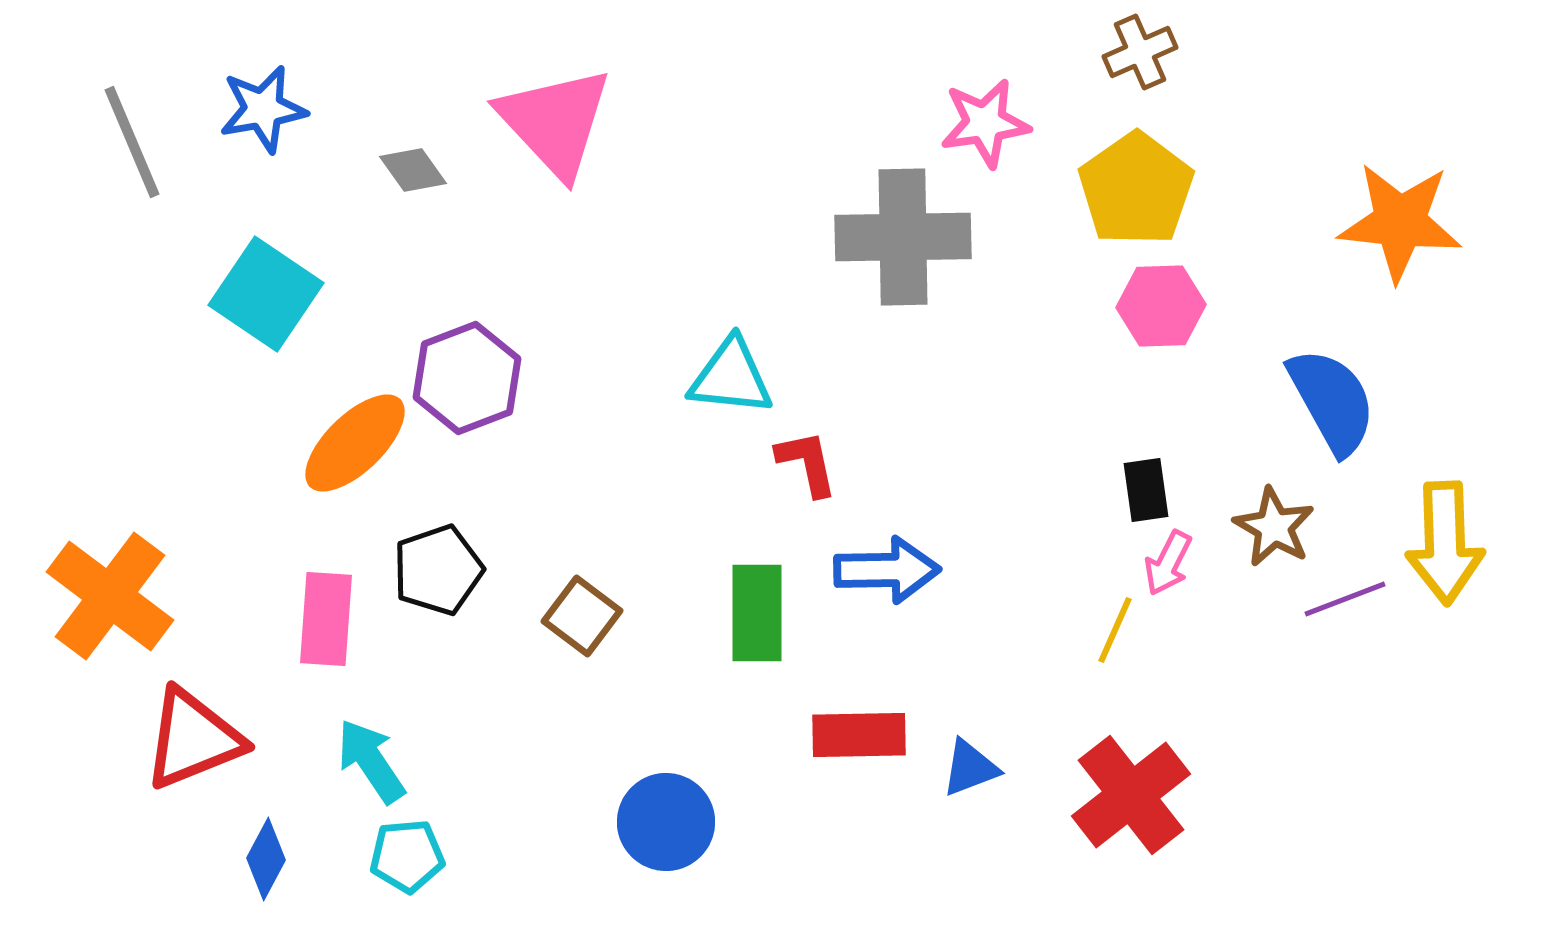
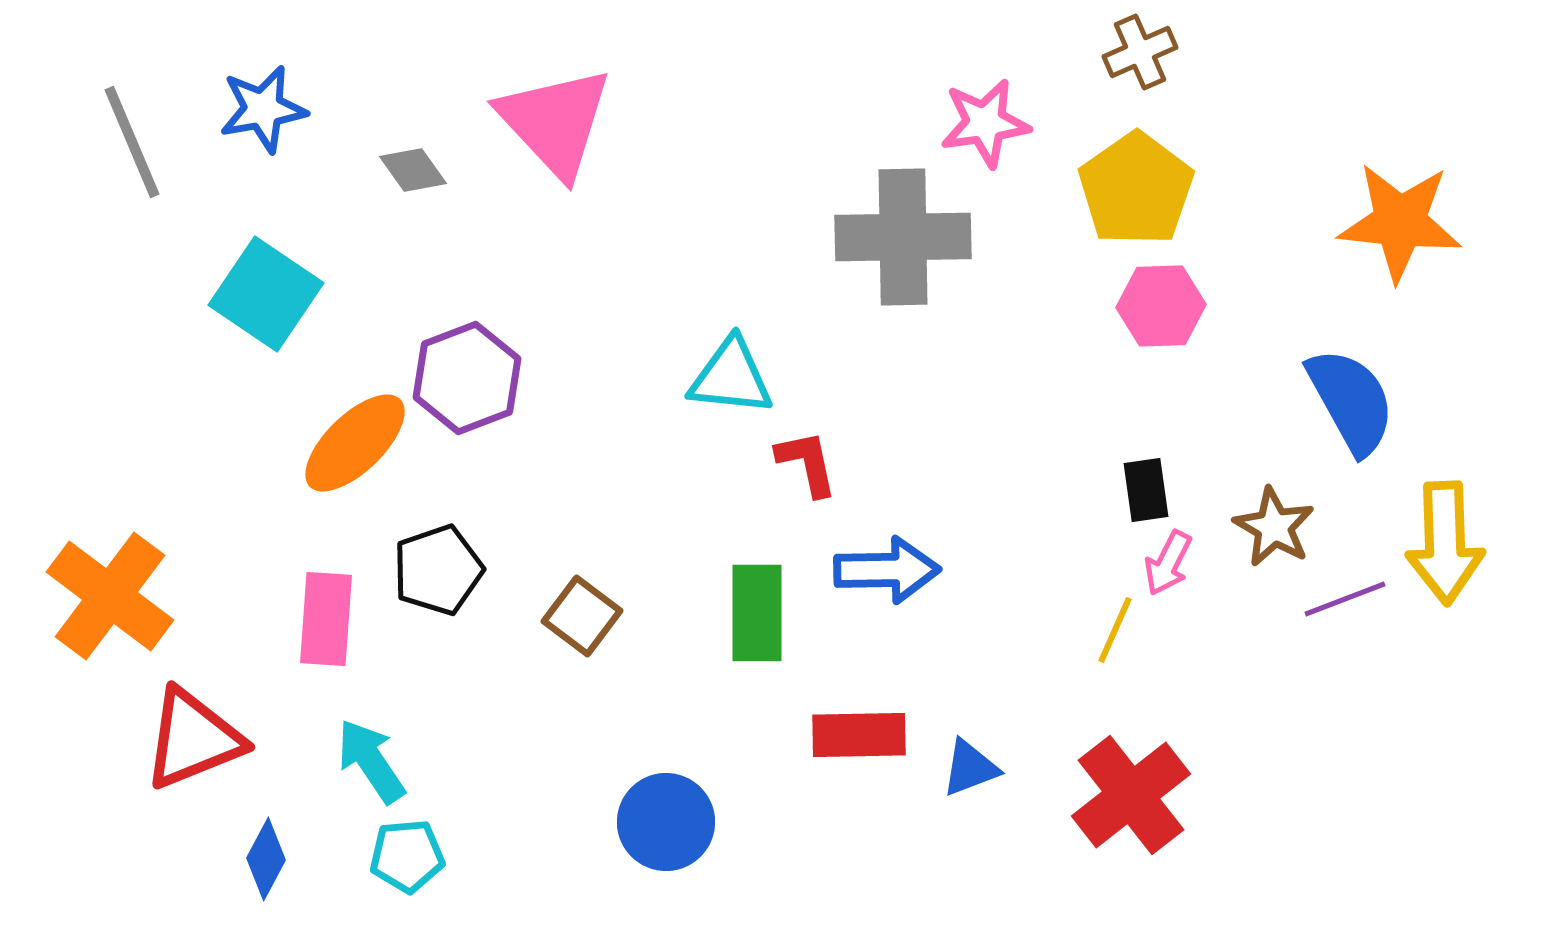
blue semicircle: moved 19 px right
